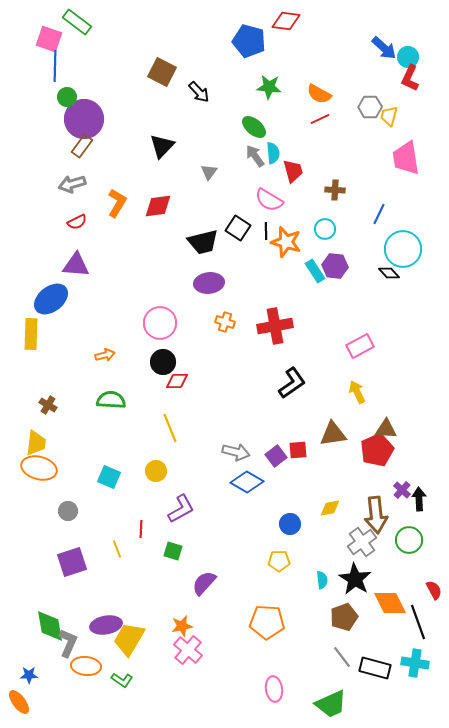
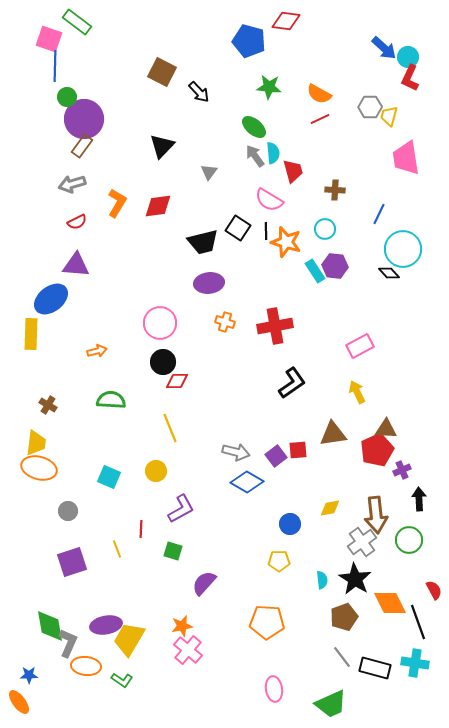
orange arrow at (105, 355): moved 8 px left, 4 px up
purple cross at (402, 490): moved 20 px up; rotated 24 degrees clockwise
